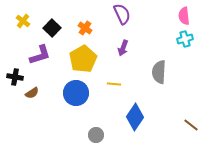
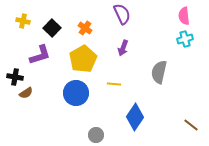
yellow cross: rotated 24 degrees counterclockwise
gray semicircle: rotated 10 degrees clockwise
brown semicircle: moved 6 px left
